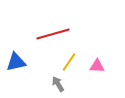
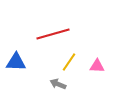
blue triangle: rotated 15 degrees clockwise
gray arrow: rotated 35 degrees counterclockwise
